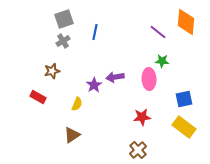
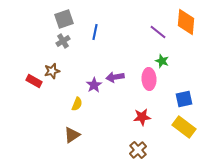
green star: rotated 16 degrees clockwise
red rectangle: moved 4 px left, 16 px up
